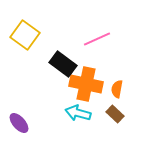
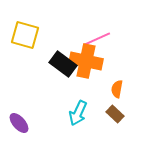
yellow square: rotated 20 degrees counterclockwise
orange cross: moved 23 px up
cyan arrow: rotated 80 degrees counterclockwise
